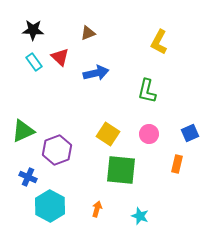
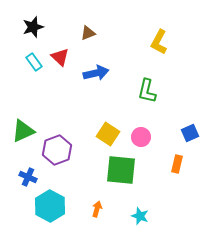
black star: moved 3 px up; rotated 20 degrees counterclockwise
pink circle: moved 8 px left, 3 px down
